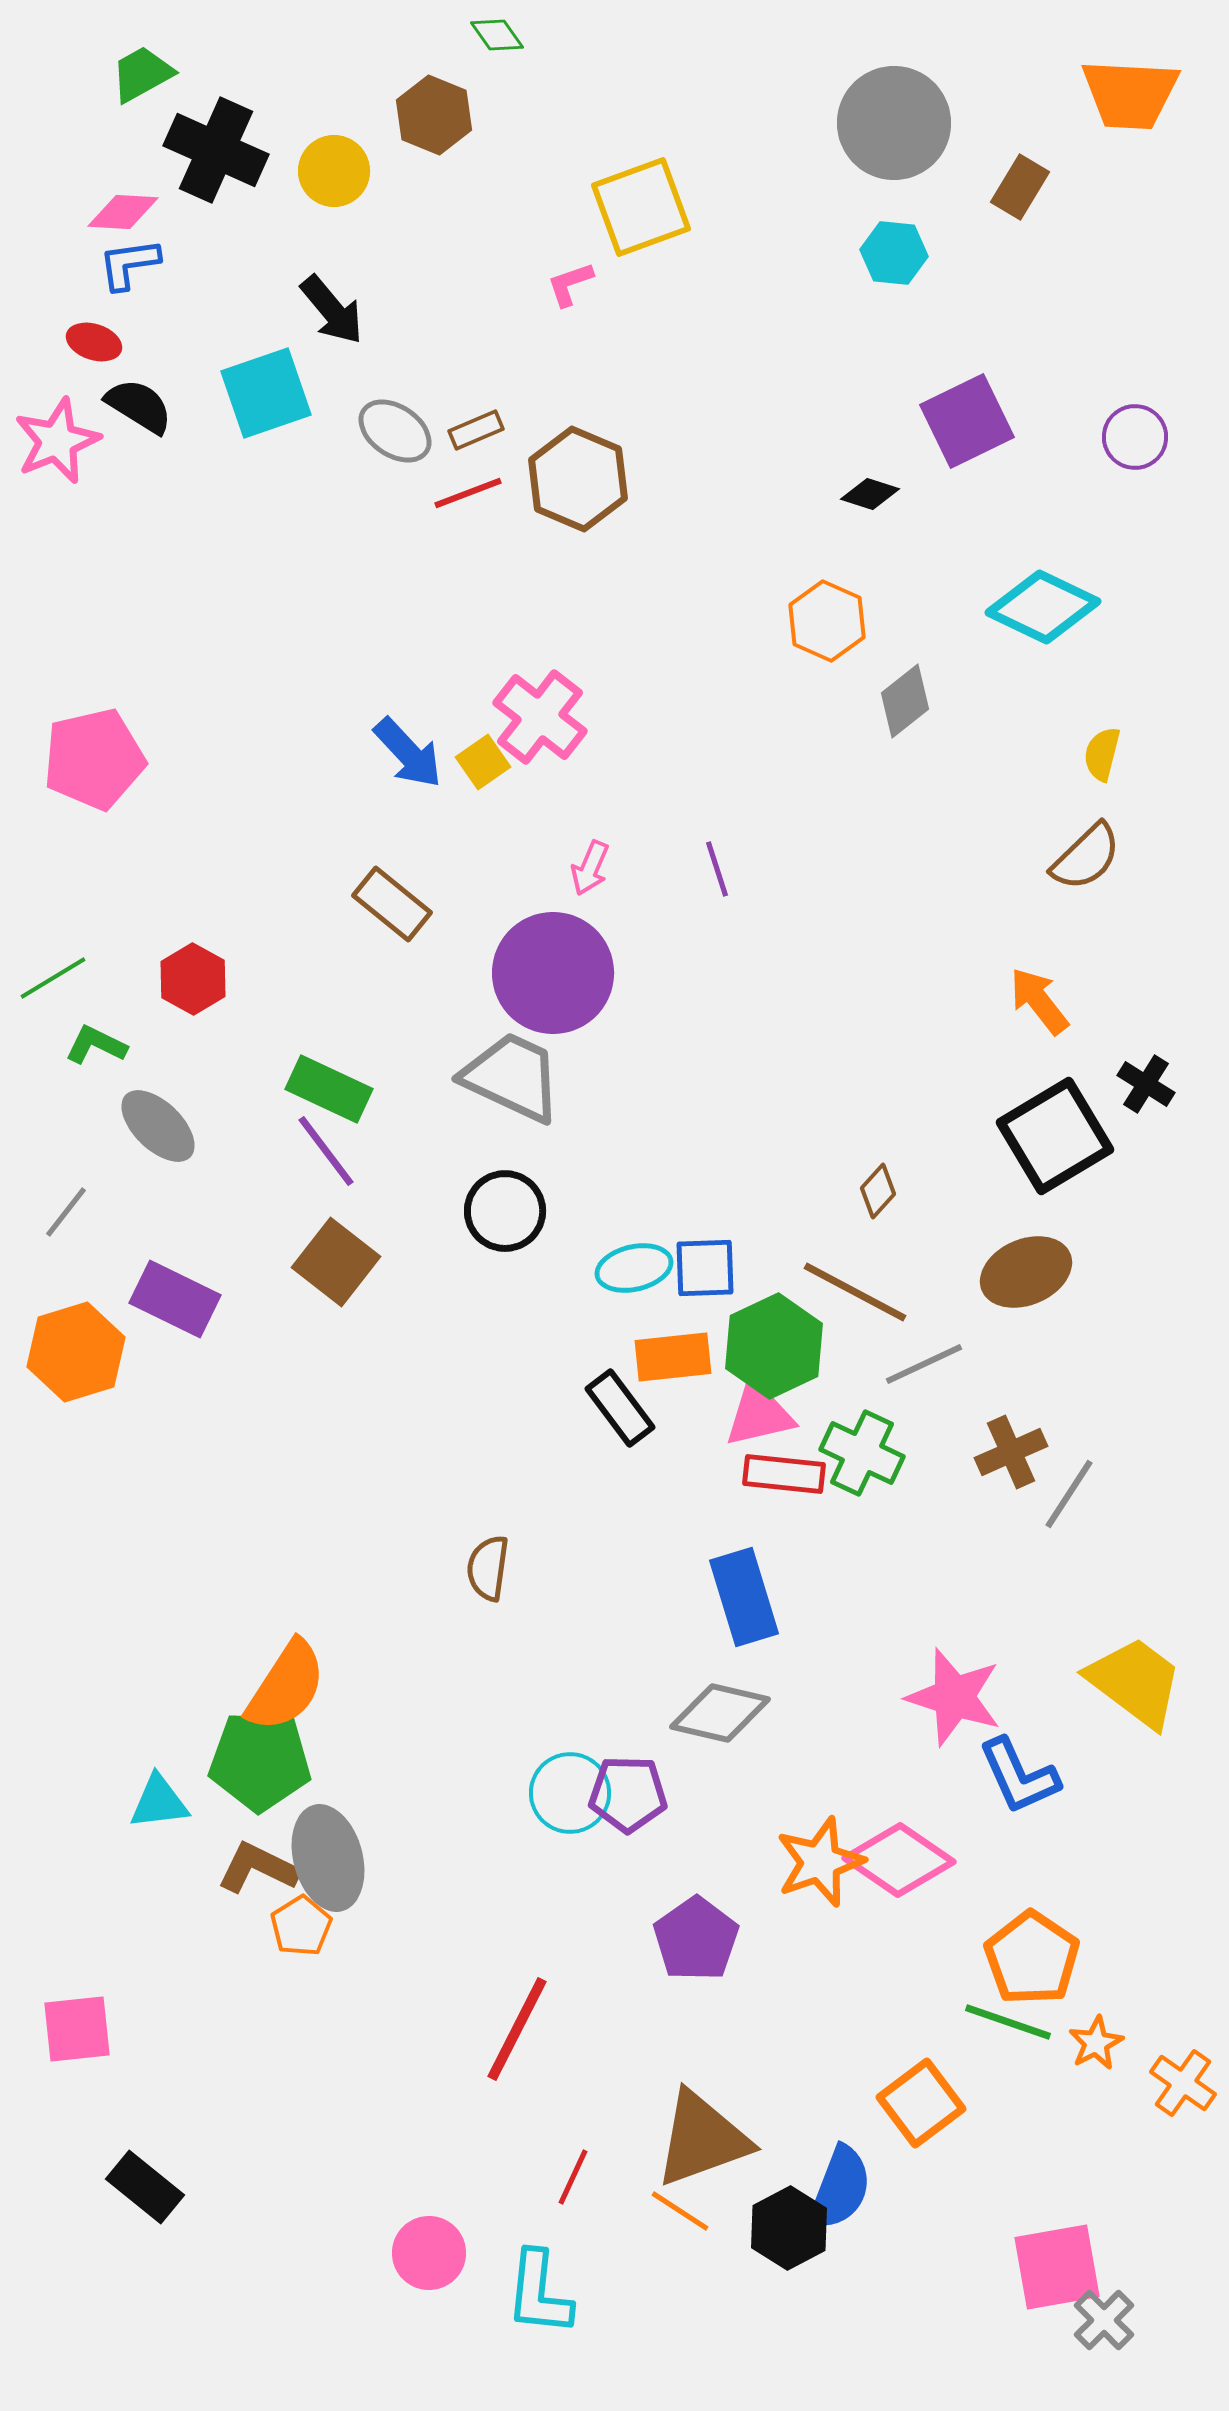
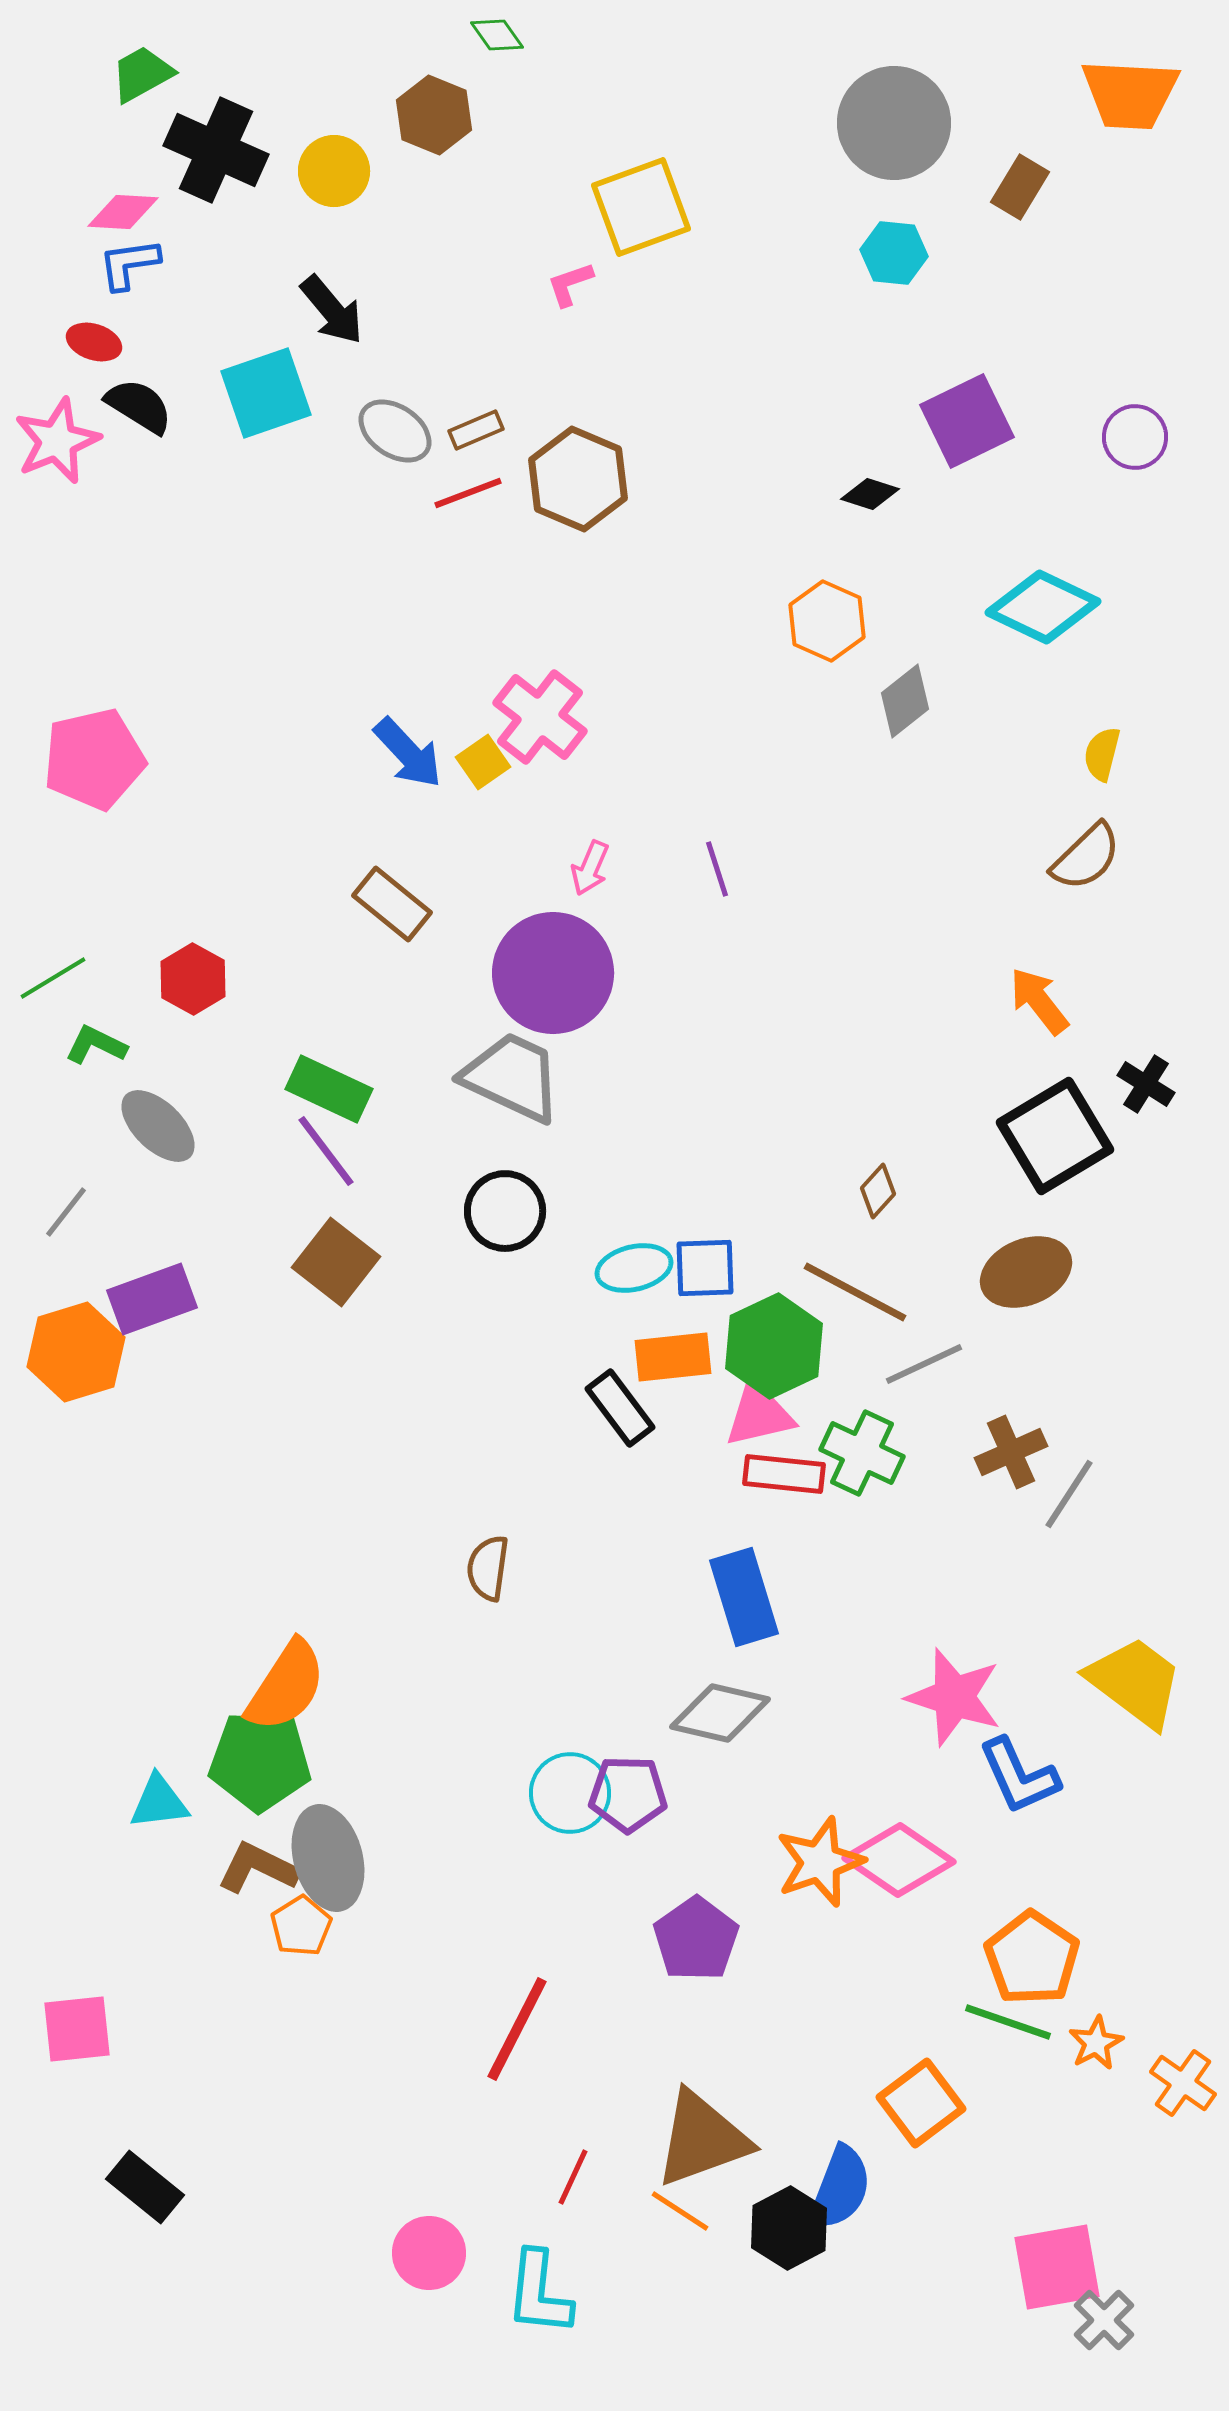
purple rectangle at (175, 1299): moved 23 px left; rotated 46 degrees counterclockwise
